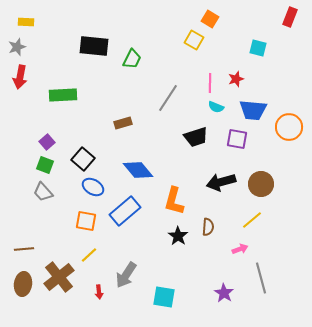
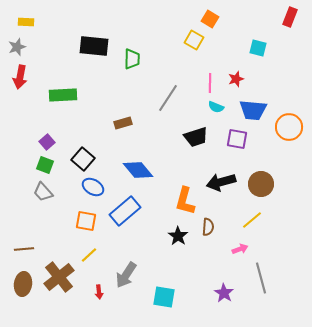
green trapezoid at (132, 59): rotated 25 degrees counterclockwise
orange L-shape at (174, 201): moved 11 px right
